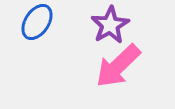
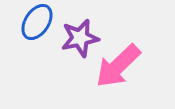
purple star: moved 30 px left, 13 px down; rotated 18 degrees clockwise
